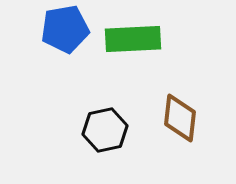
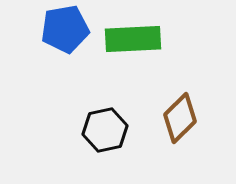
brown diamond: rotated 39 degrees clockwise
